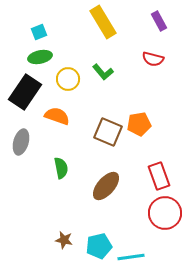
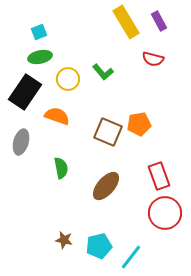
yellow rectangle: moved 23 px right
cyan line: rotated 44 degrees counterclockwise
